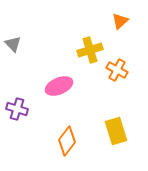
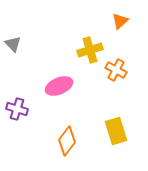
orange cross: moved 1 px left
